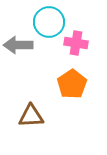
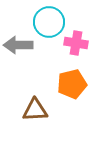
orange pentagon: rotated 20 degrees clockwise
brown triangle: moved 4 px right, 6 px up
